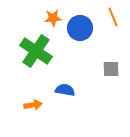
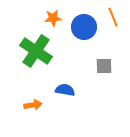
blue circle: moved 4 px right, 1 px up
gray square: moved 7 px left, 3 px up
